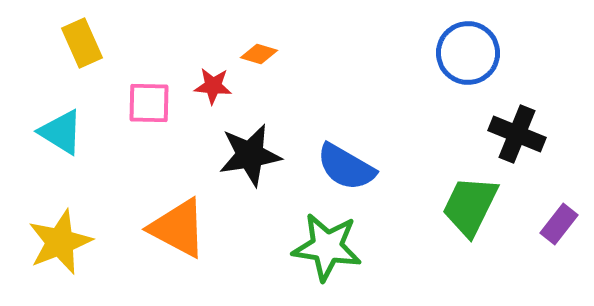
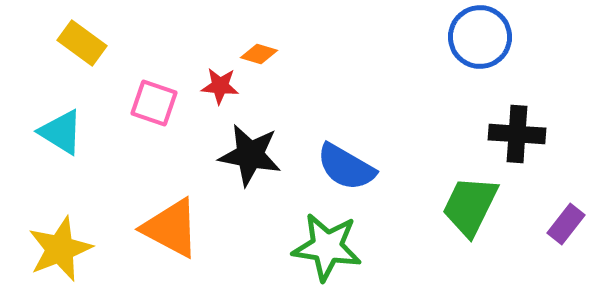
yellow rectangle: rotated 30 degrees counterclockwise
blue circle: moved 12 px right, 16 px up
red star: moved 7 px right
pink square: moved 5 px right; rotated 18 degrees clockwise
black cross: rotated 18 degrees counterclockwise
black star: rotated 20 degrees clockwise
purple rectangle: moved 7 px right
orange triangle: moved 7 px left
yellow star: moved 7 px down
